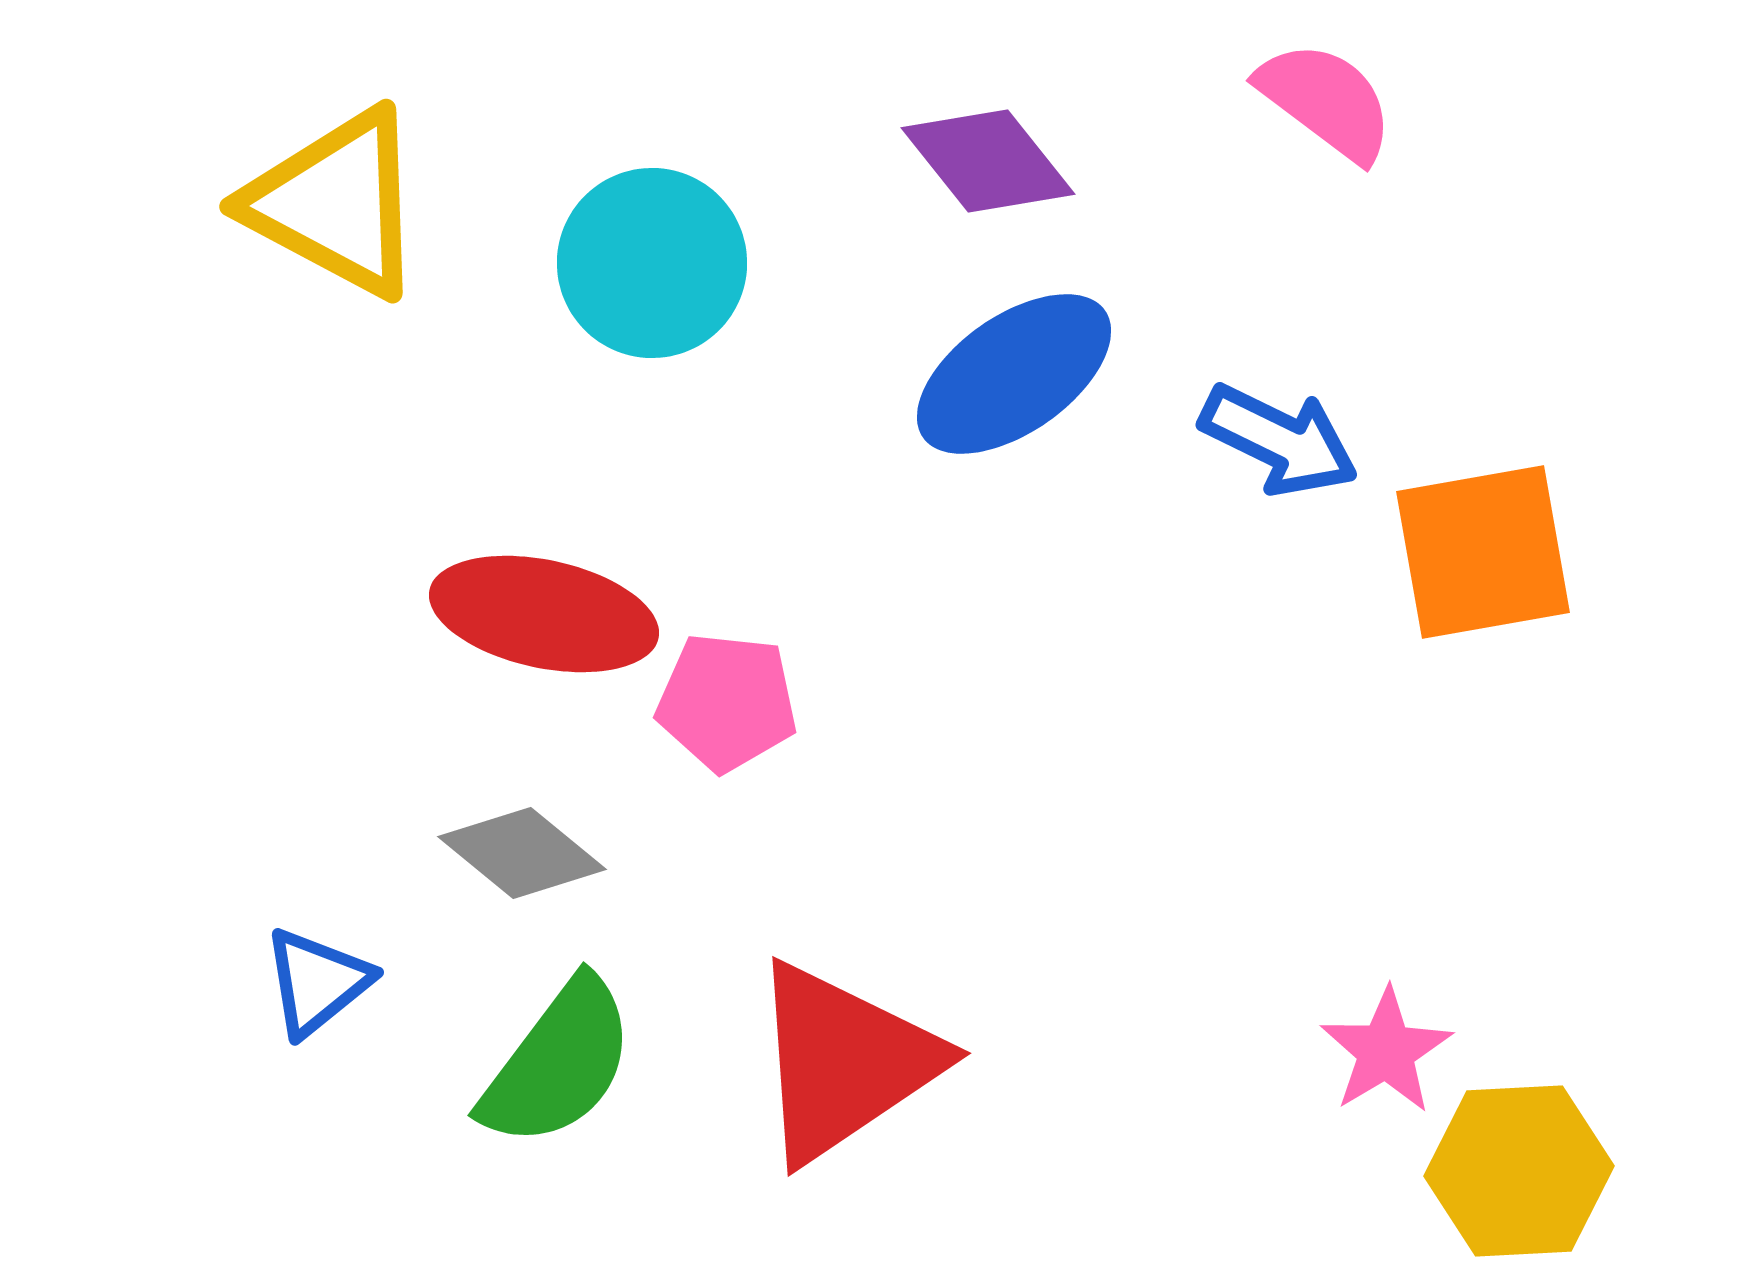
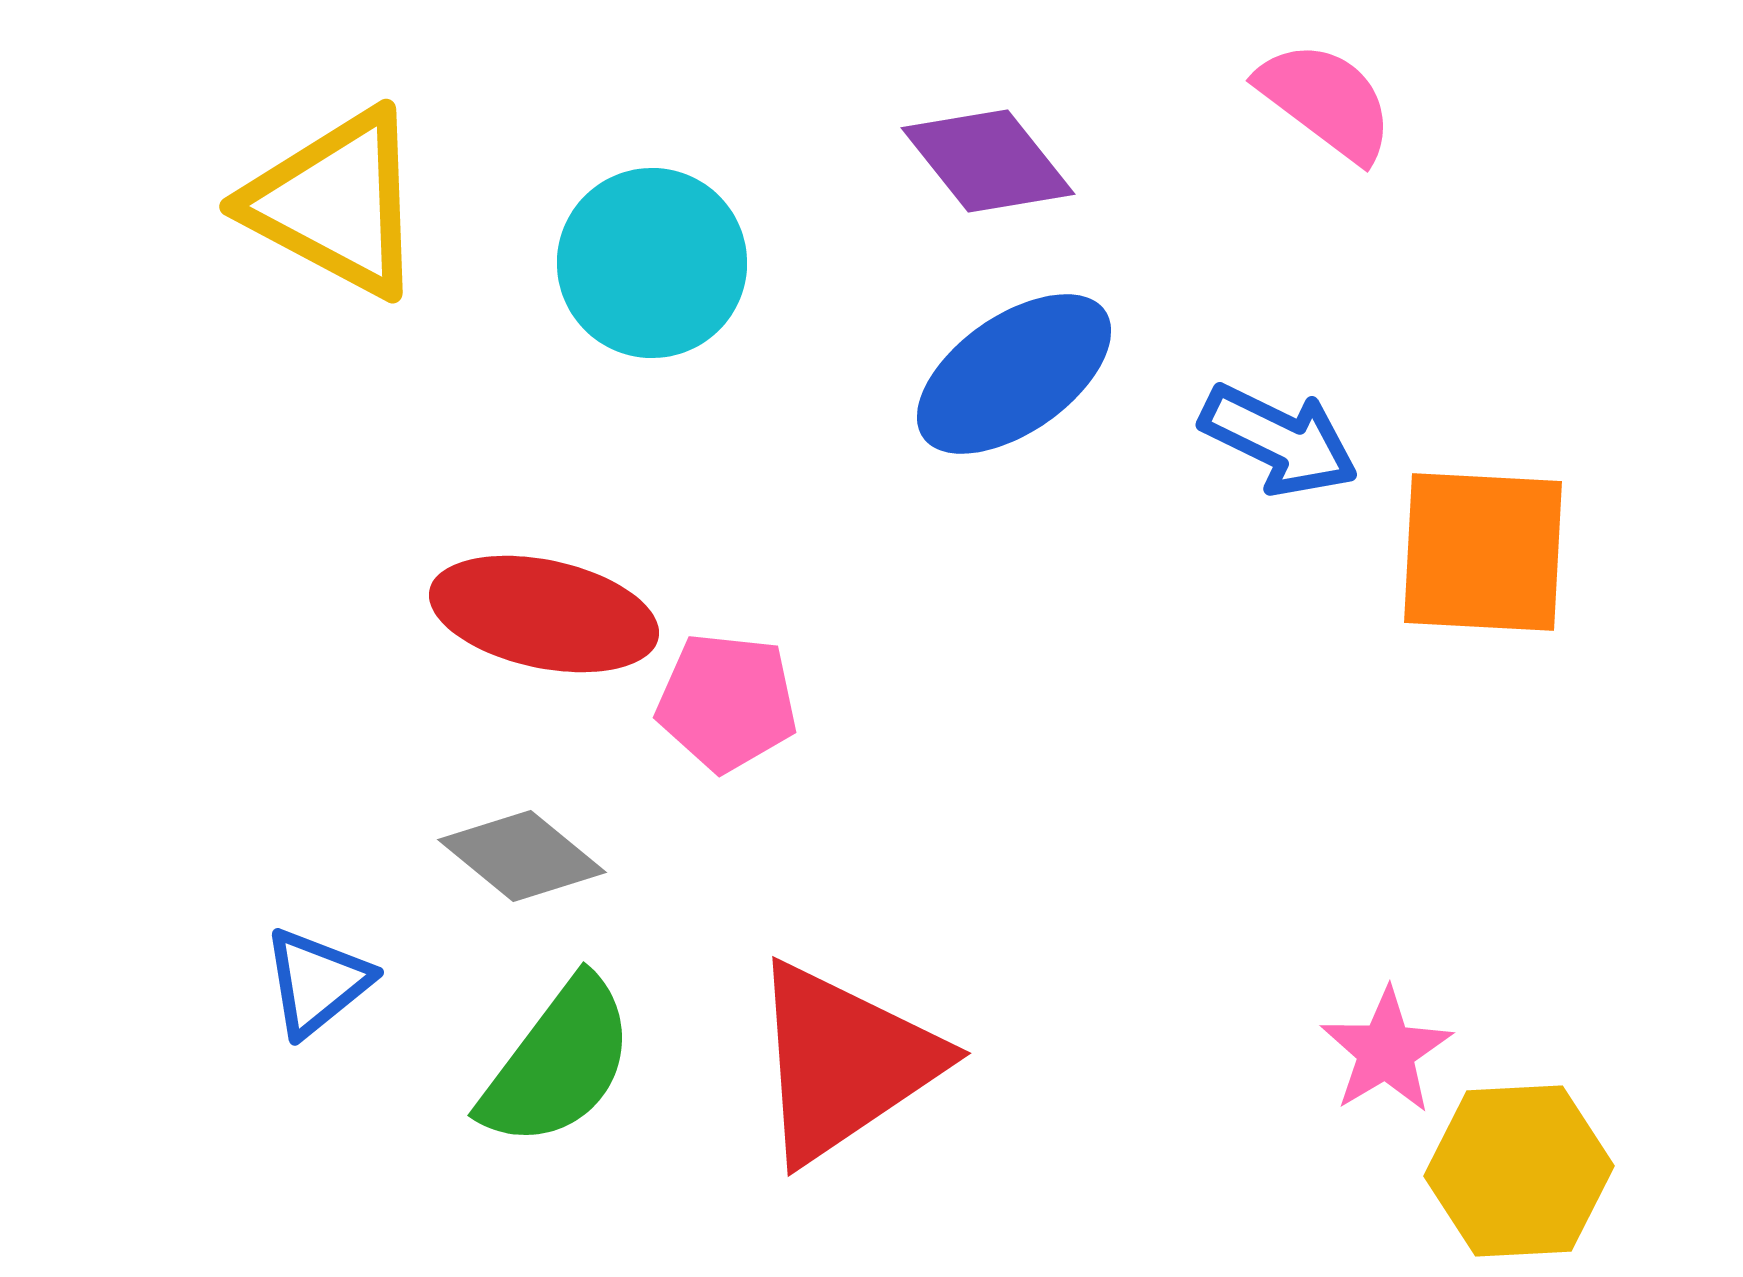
orange square: rotated 13 degrees clockwise
gray diamond: moved 3 px down
